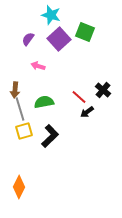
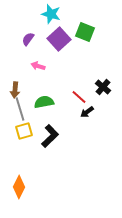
cyan star: moved 1 px up
black cross: moved 3 px up
